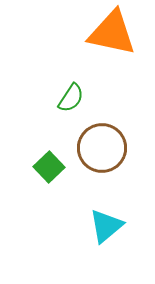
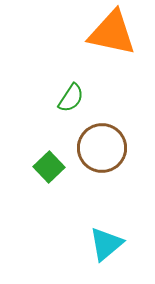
cyan triangle: moved 18 px down
